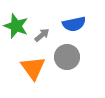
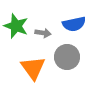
gray arrow: moved 1 px right, 2 px up; rotated 49 degrees clockwise
